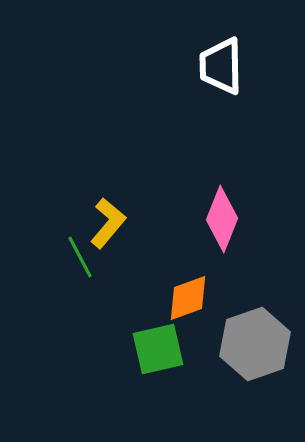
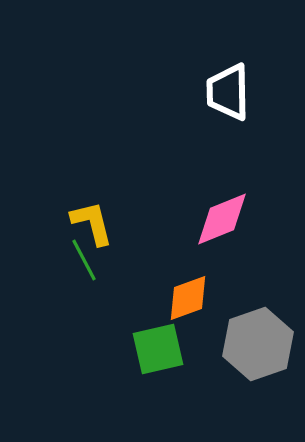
white trapezoid: moved 7 px right, 26 px down
pink diamond: rotated 46 degrees clockwise
yellow L-shape: moved 16 px left; rotated 54 degrees counterclockwise
green line: moved 4 px right, 3 px down
gray hexagon: moved 3 px right
